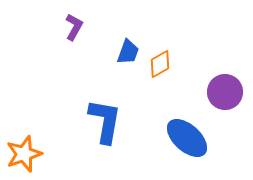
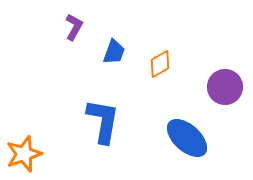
blue trapezoid: moved 14 px left
purple circle: moved 5 px up
blue L-shape: moved 2 px left
